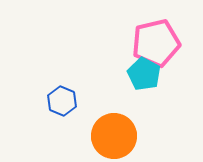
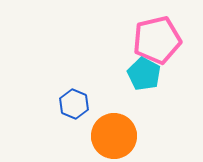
pink pentagon: moved 1 px right, 3 px up
blue hexagon: moved 12 px right, 3 px down
